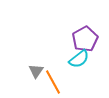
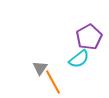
purple pentagon: moved 4 px right, 2 px up
gray triangle: moved 4 px right, 3 px up
